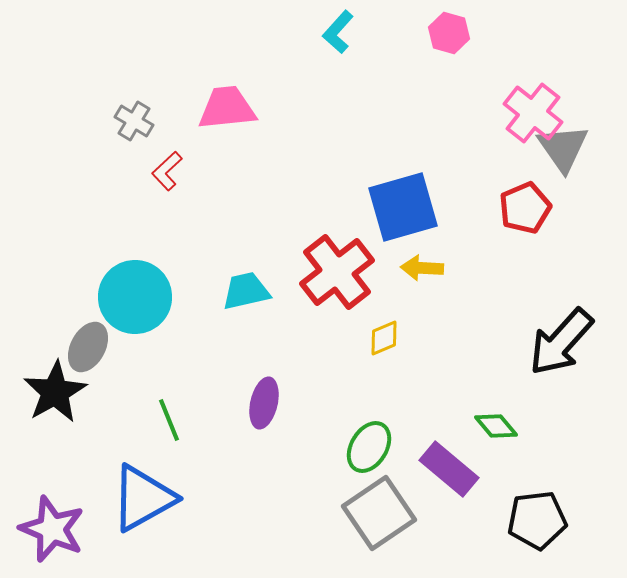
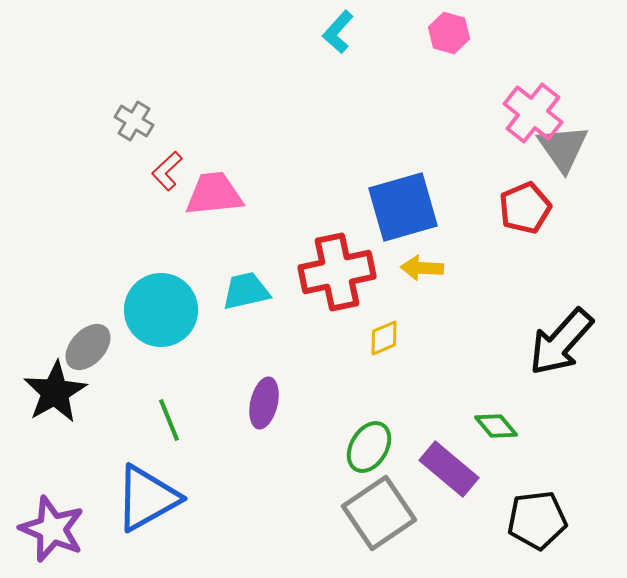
pink trapezoid: moved 13 px left, 86 px down
red cross: rotated 26 degrees clockwise
cyan circle: moved 26 px right, 13 px down
gray ellipse: rotated 15 degrees clockwise
blue triangle: moved 4 px right
